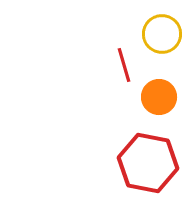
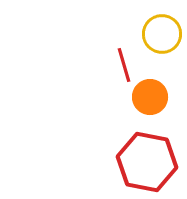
orange circle: moved 9 px left
red hexagon: moved 1 px left, 1 px up
